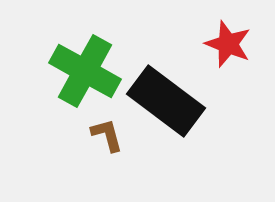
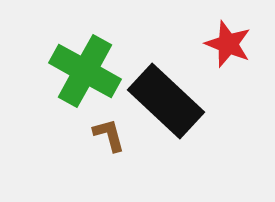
black rectangle: rotated 6 degrees clockwise
brown L-shape: moved 2 px right
